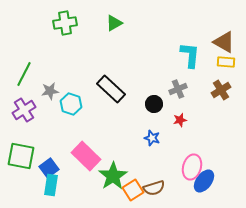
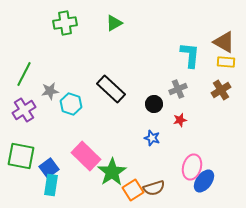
green star: moved 1 px left, 4 px up
